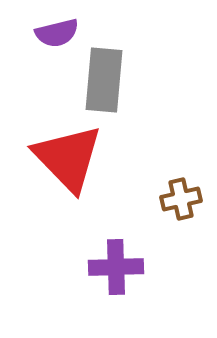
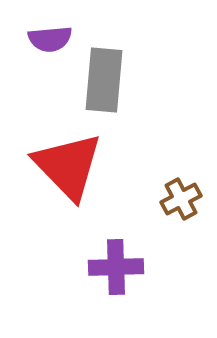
purple semicircle: moved 7 px left, 6 px down; rotated 9 degrees clockwise
red triangle: moved 8 px down
brown cross: rotated 15 degrees counterclockwise
